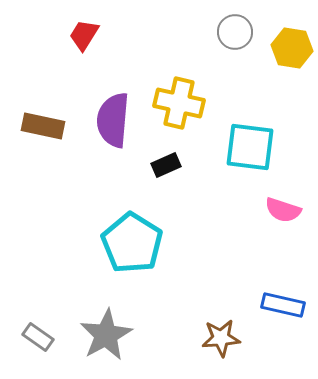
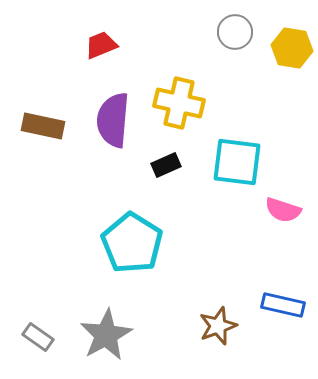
red trapezoid: moved 17 px right, 10 px down; rotated 36 degrees clockwise
cyan square: moved 13 px left, 15 px down
brown star: moved 3 px left, 12 px up; rotated 15 degrees counterclockwise
